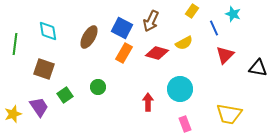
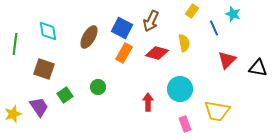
yellow semicircle: rotated 72 degrees counterclockwise
red triangle: moved 2 px right, 5 px down
yellow trapezoid: moved 12 px left, 3 px up
